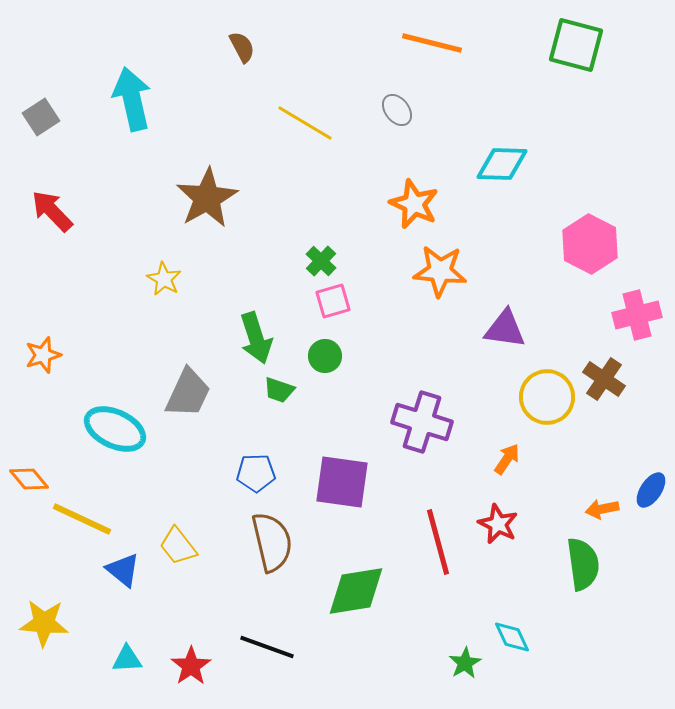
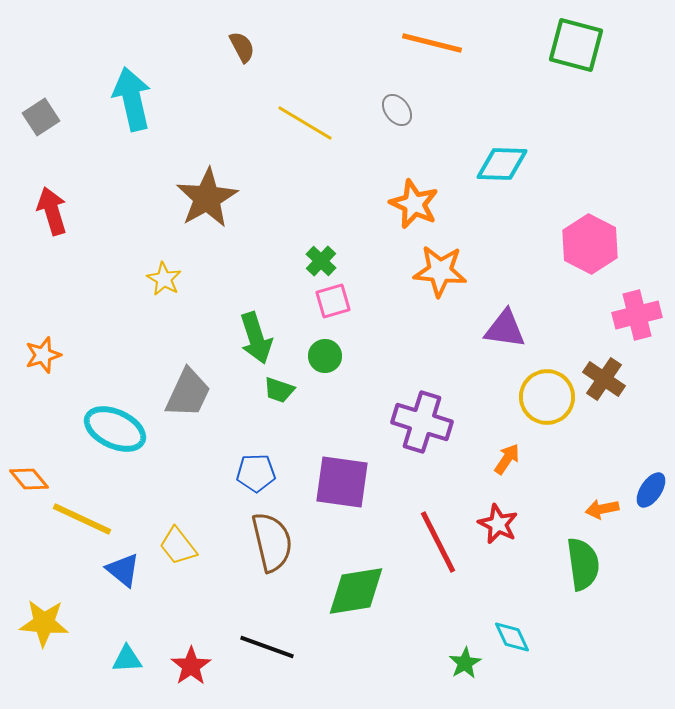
red arrow at (52, 211): rotated 27 degrees clockwise
red line at (438, 542): rotated 12 degrees counterclockwise
